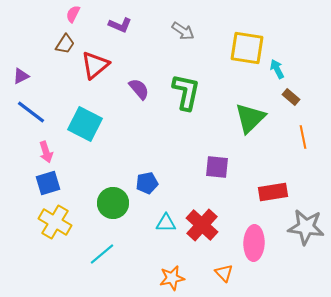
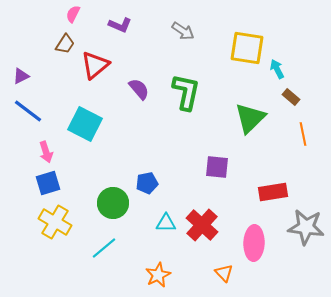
blue line: moved 3 px left, 1 px up
orange line: moved 3 px up
cyan line: moved 2 px right, 6 px up
orange star: moved 14 px left, 3 px up; rotated 15 degrees counterclockwise
